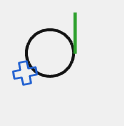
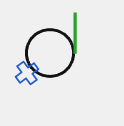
blue cross: moved 2 px right; rotated 25 degrees counterclockwise
